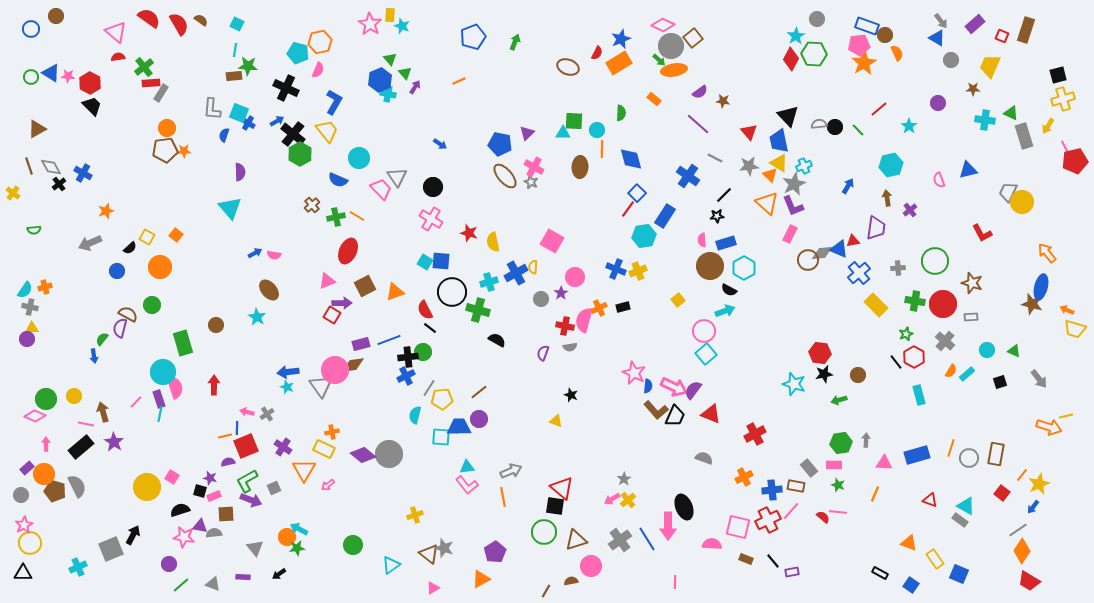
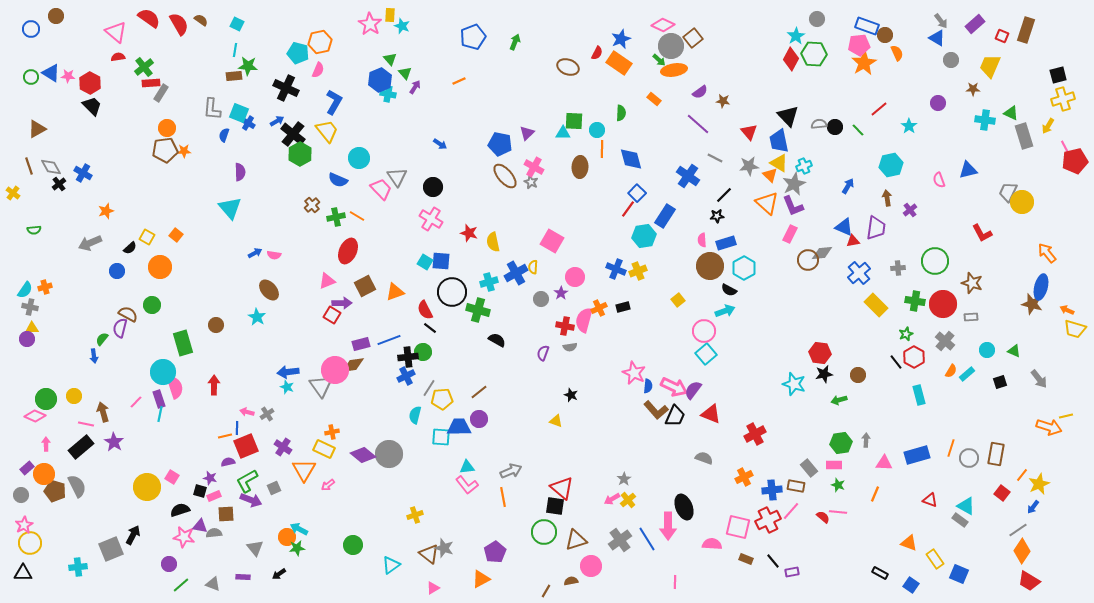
orange rectangle at (619, 63): rotated 65 degrees clockwise
blue triangle at (839, 249): moved 5 px right, 22 px up
cyan cross at (78, 567): rotated 18 degrees clockwise
